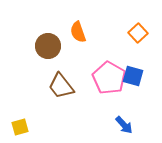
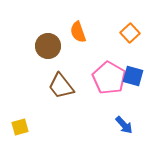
orange square: moved 8 px left
